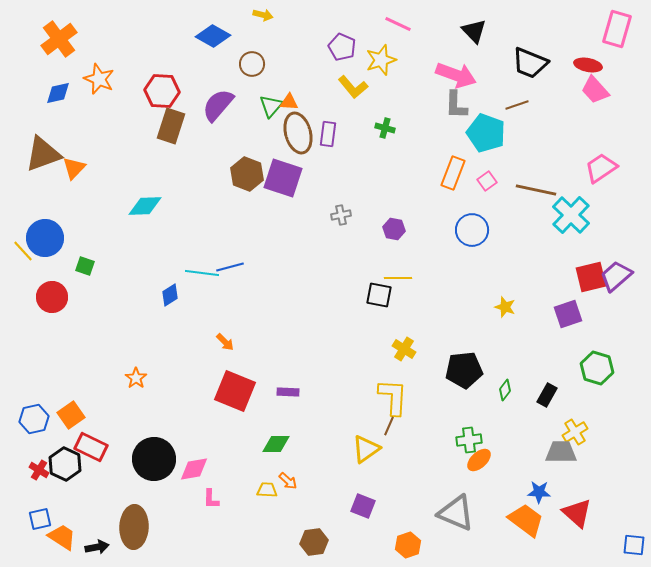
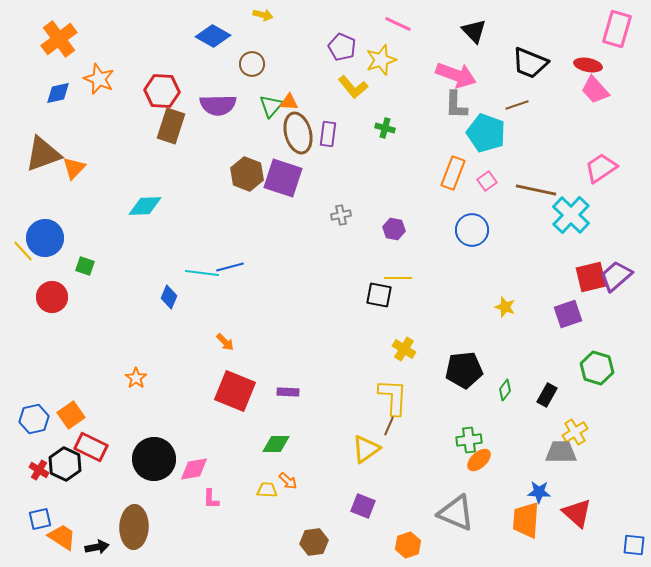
purple semicircle at (218, 105): rotated 132 degrees counterclockwise
blue diamond at (170, 295): moved 1 px left, 2 px down; rotated 35 degrees counterclockwise
orange trapezoid at (526, 520): rotated 123 degrees counterclockwise
